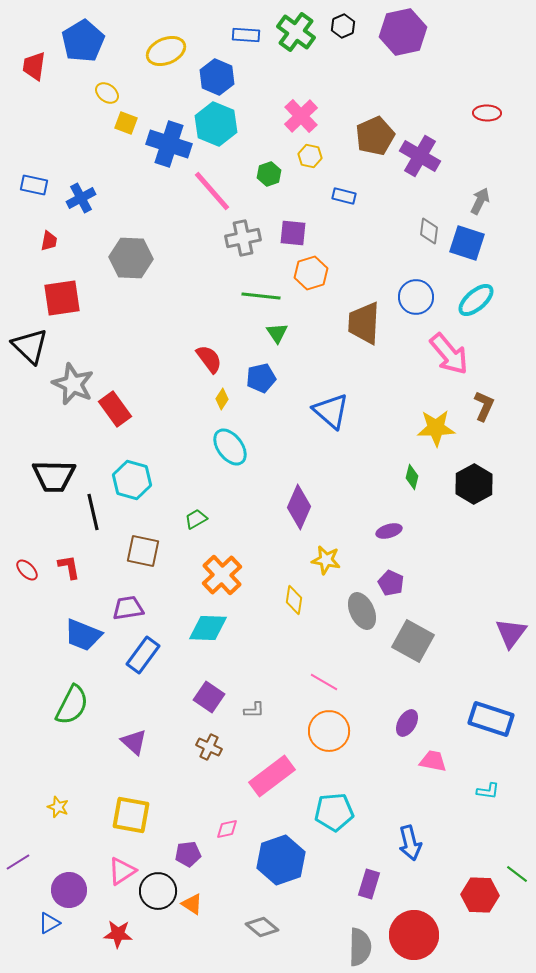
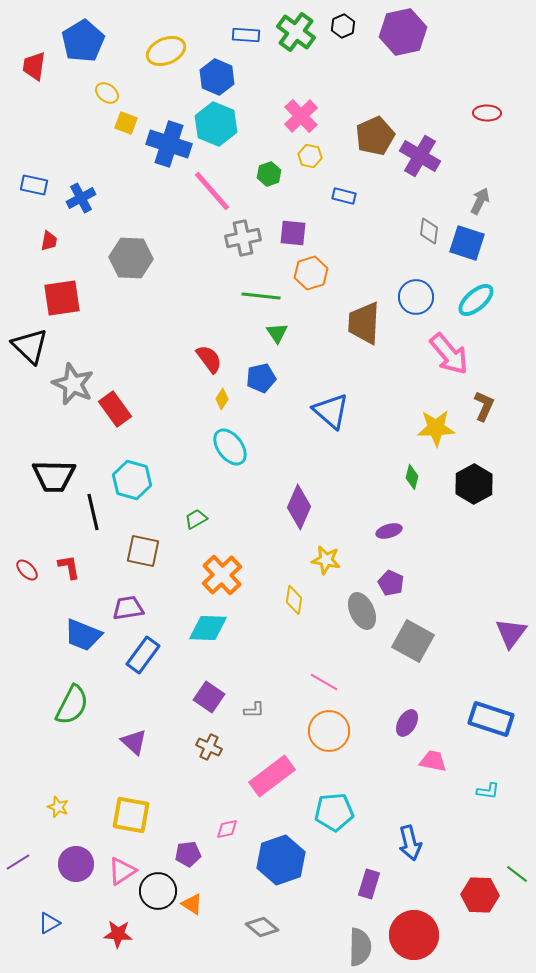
purple circle at (69, 890): moved 7 px right, 26 px up
